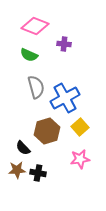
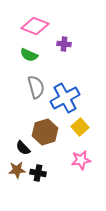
brown hexagon: moved 2 px left, 1 px down
pink star: moved 1 px right, 1 px down
